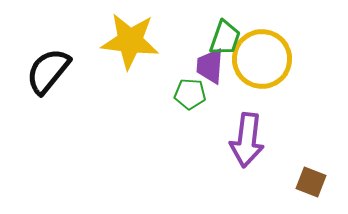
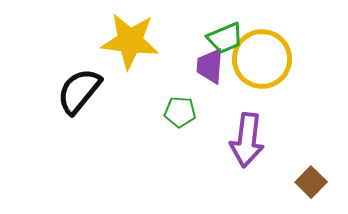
green trapezoid: rotated 48 degrees clockwise
black semicircle: moved 31 px right, 20 px down
green pentagon: moved 10 px left, 18 px down
brown square: rotated 24 degrees clockwise
